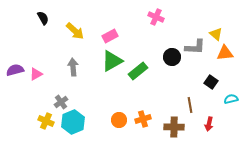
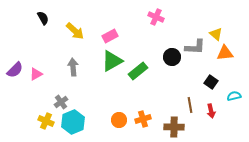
purple semicircle: rotated 150 degrees clockwise
cyan semicircle: moved 3 px right, 3 px up
red arrow: moved 2 px right, 13 px up; rotated 24 degrees counterclockwise
